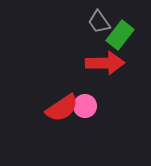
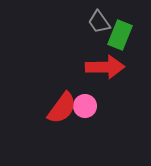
green rectangle: rotated 16 degrees counterclockwise
red arrow: moved 4 px down
red semicircle: rotated 20 degrees counterclockwise
